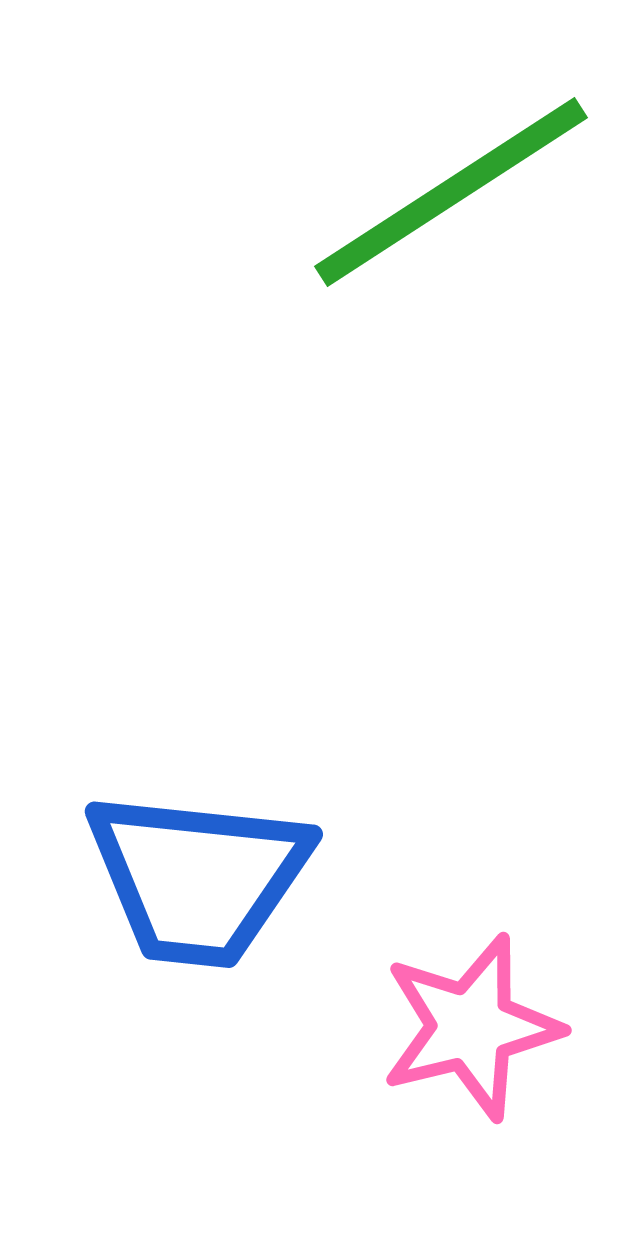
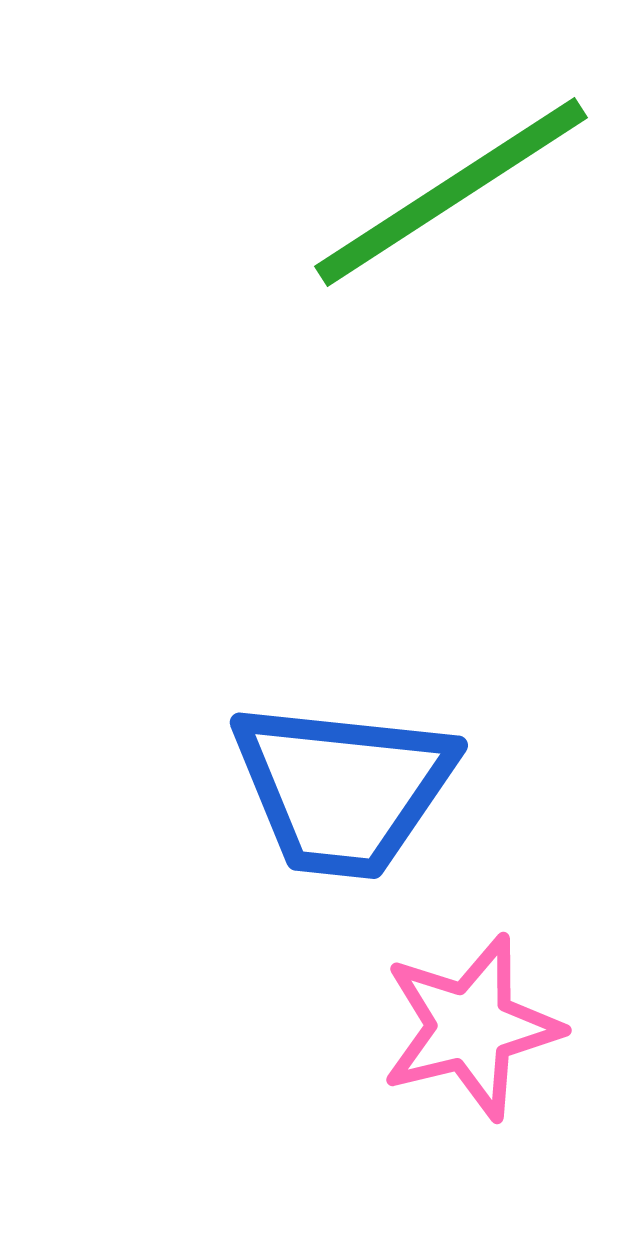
blue trapezoid: moved 145 px right, 89 px up
